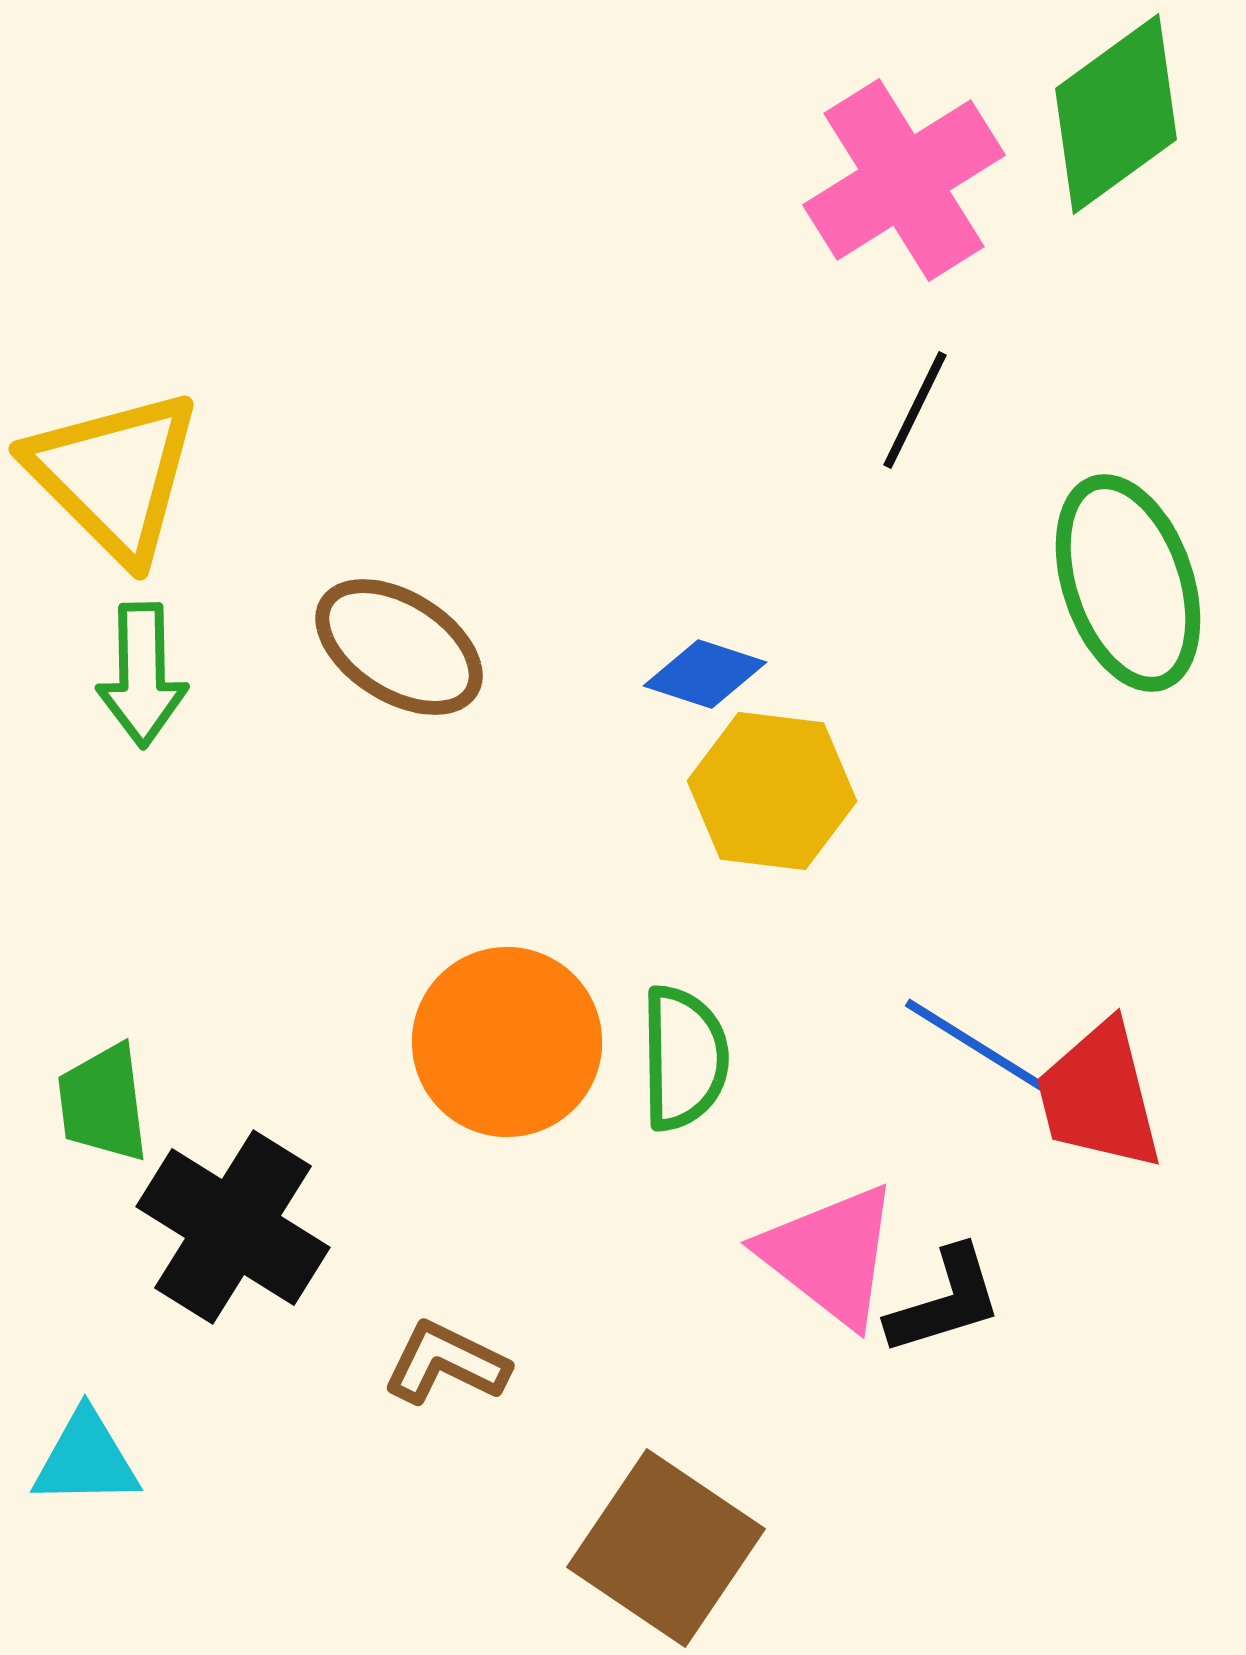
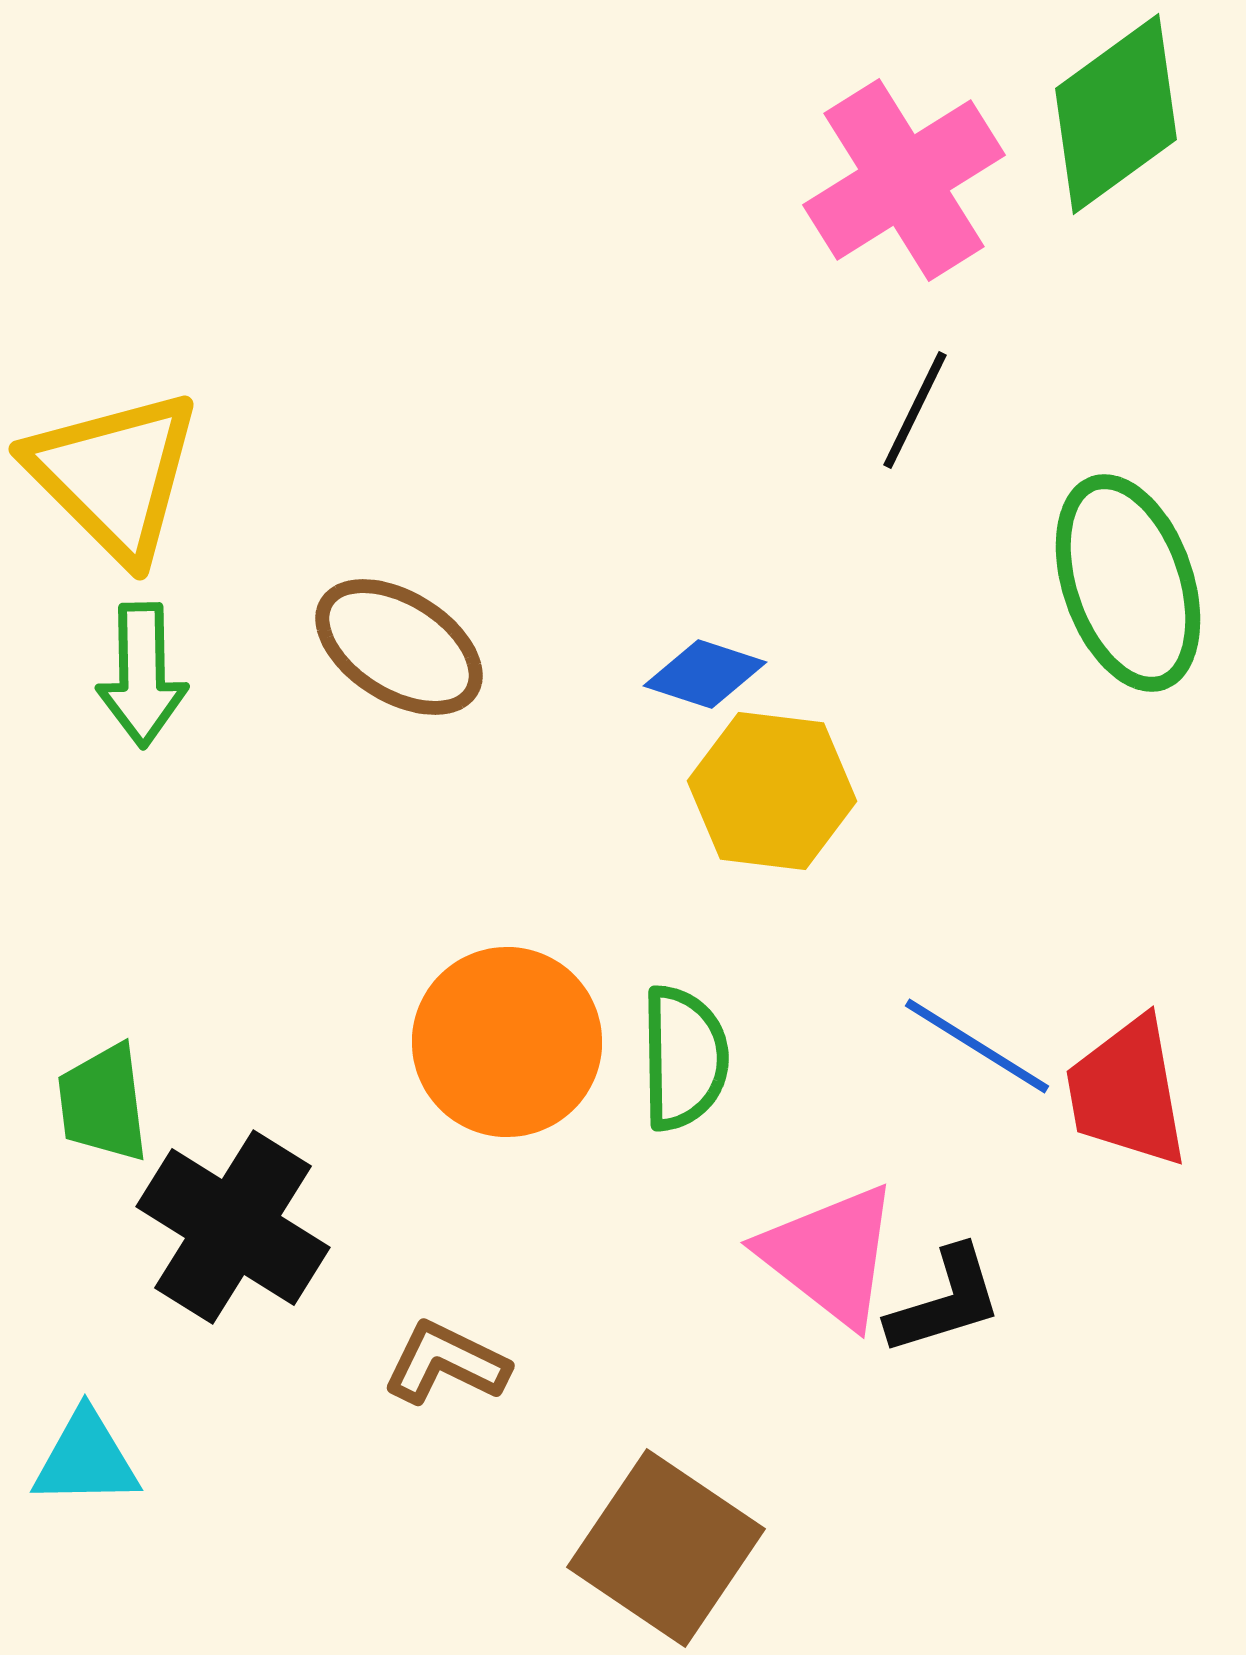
red trapezoid: moved 28 px right, 4 px up; rotated 4 degrees clockwise
